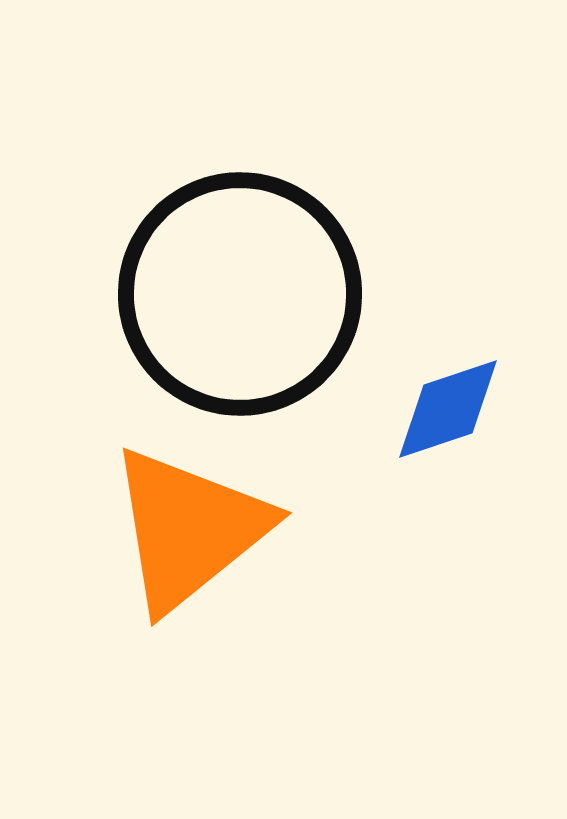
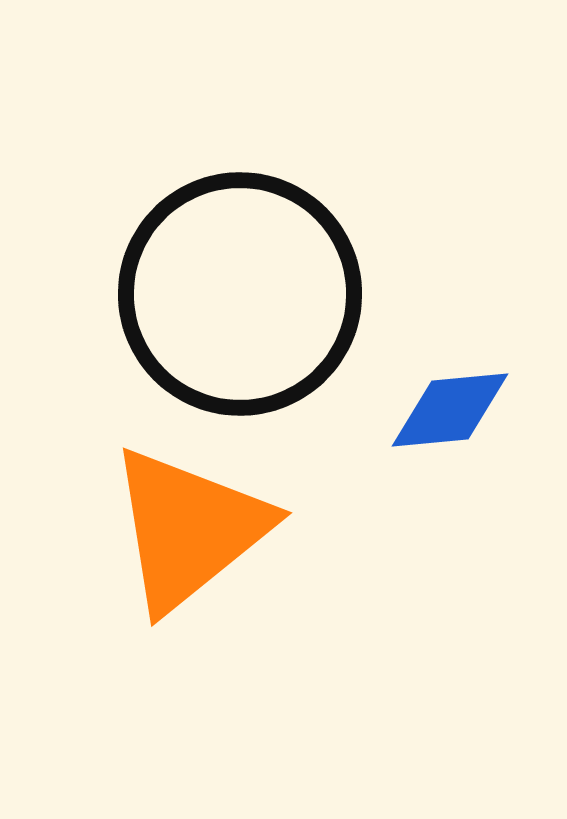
blue diamond: moved 2 px right, 1 px down; rotated 13 degrees clockwise
